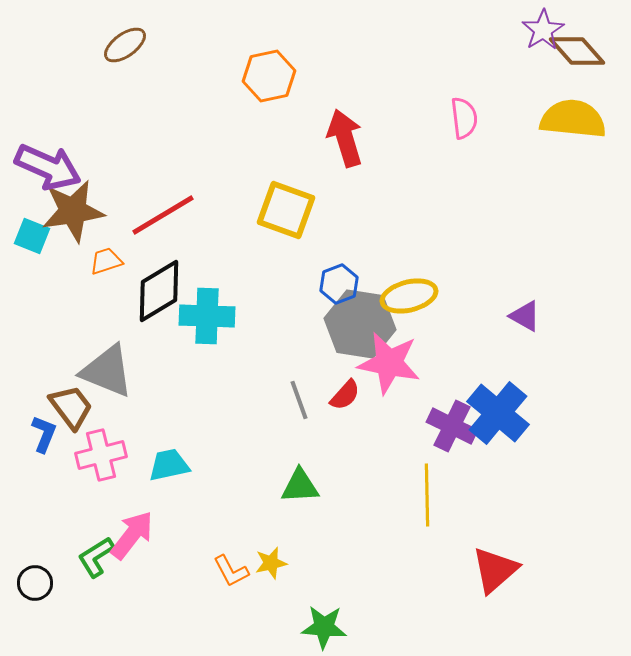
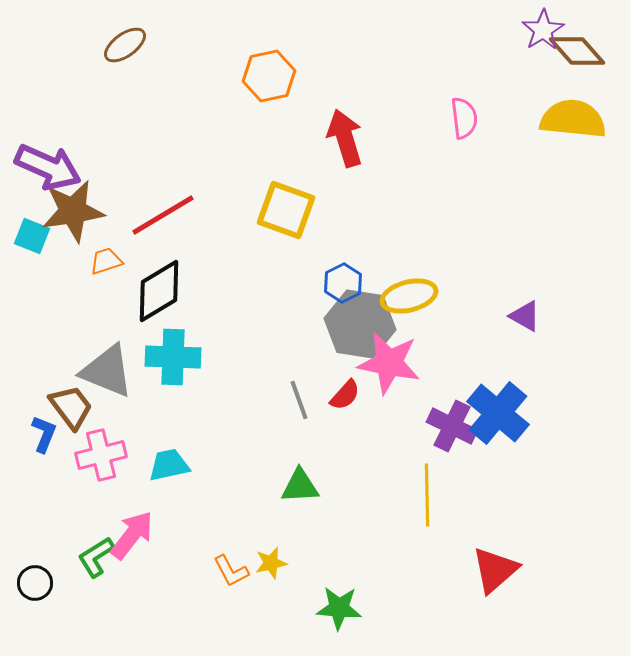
blue hexagon: moved 4 px right, 1 px up; rotated 6 degrees counterclockwise
cyan cross: moved 34 px left, 41 px down
green star: moved 15 px right, 19 px up
